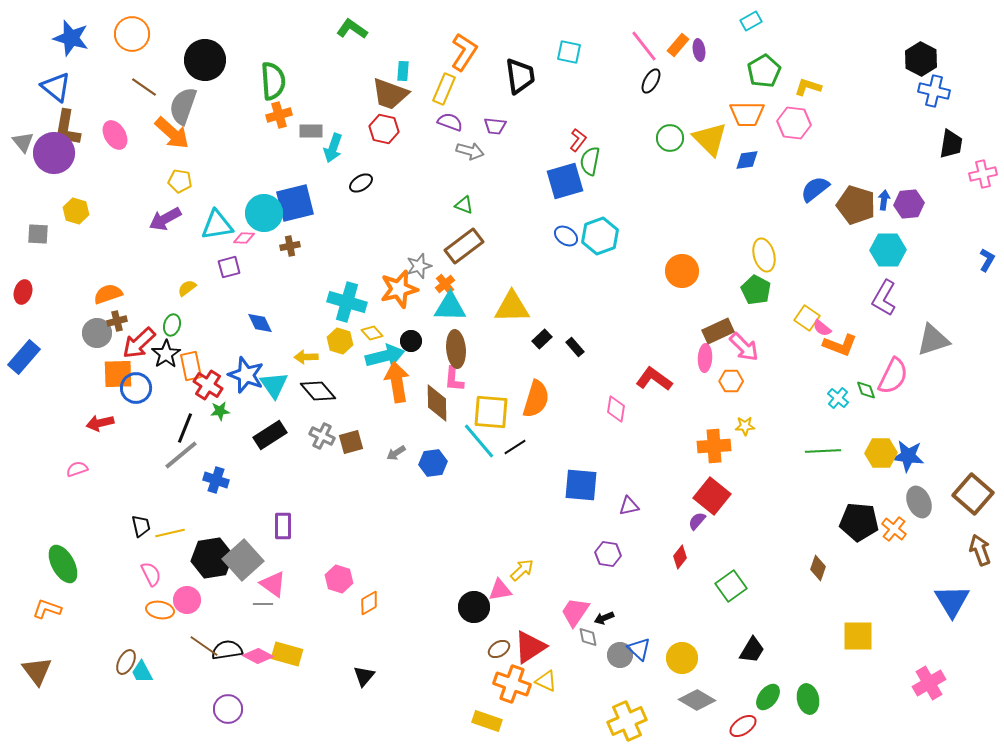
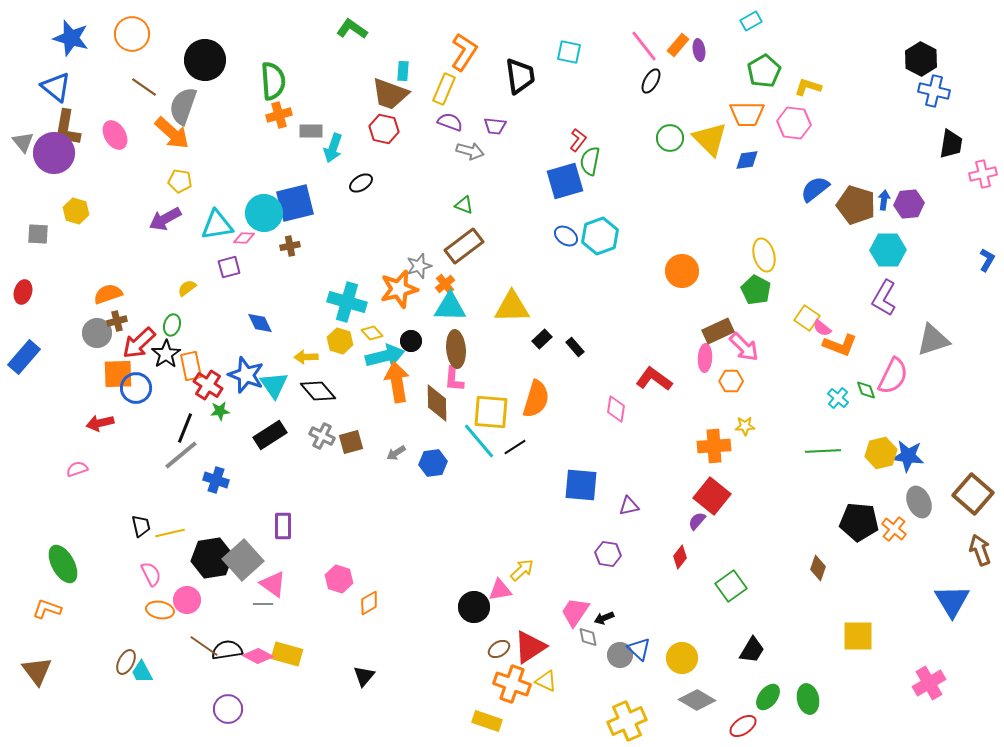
yellow hexagon at (881, 453): rotated 12 degrees counterclockwise
